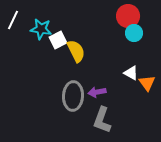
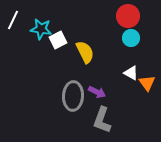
cyan circle: moved 3 px left, 5 px down
yellow semicircle: moved 9 px right, 1 px down
purple arrow: rotated 144 degrees counterclockwise
